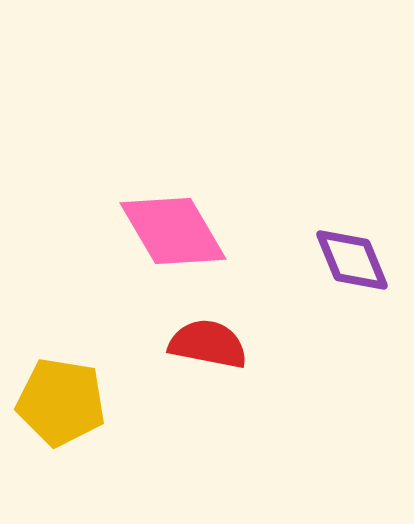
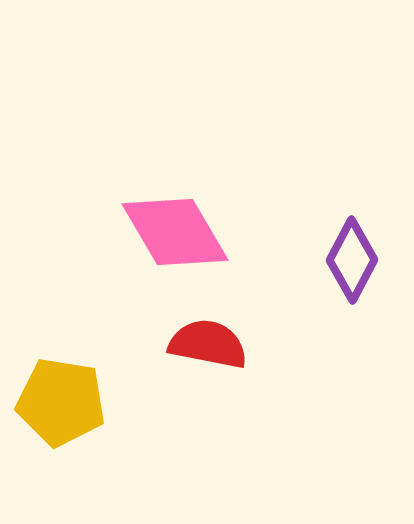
pink diamond: moved 2 px right, 1 px down
purple diamond: rotated 50 degrees clockwise
